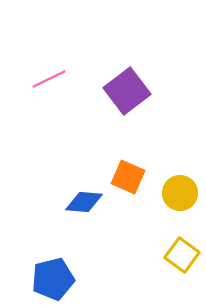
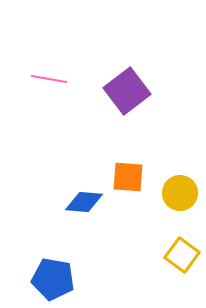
pink line: rotated 36 degrees clockwise
orange square: rotated 20 degrees counterclockwise
blue pentagon: rotated 24 degrees clockwise
